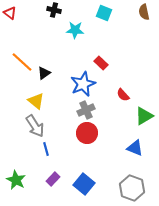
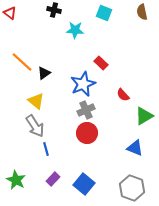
brown semicircle: moved 2 px left
